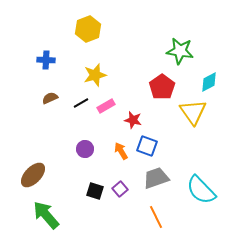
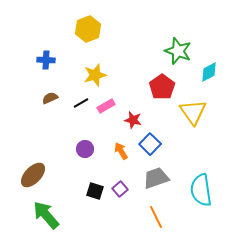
green star: moved 2 px left; rotated 12 degrees clockwise
cyan diamond: moved 10 px up
blue square: moved 3 px right, 2 px up; rotated 25 degrees clockwise
cyan semicircle: rotated 36 degrees clockwise
